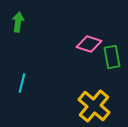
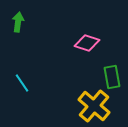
pink diamond: moved 2 px left, 1 px up
green rectangle: moved 20 px down
cyan line: rotated 48 degrees counterclockwise
